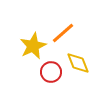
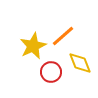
orange line: moved 3 px down
yellow diamond: moved 2 px right
